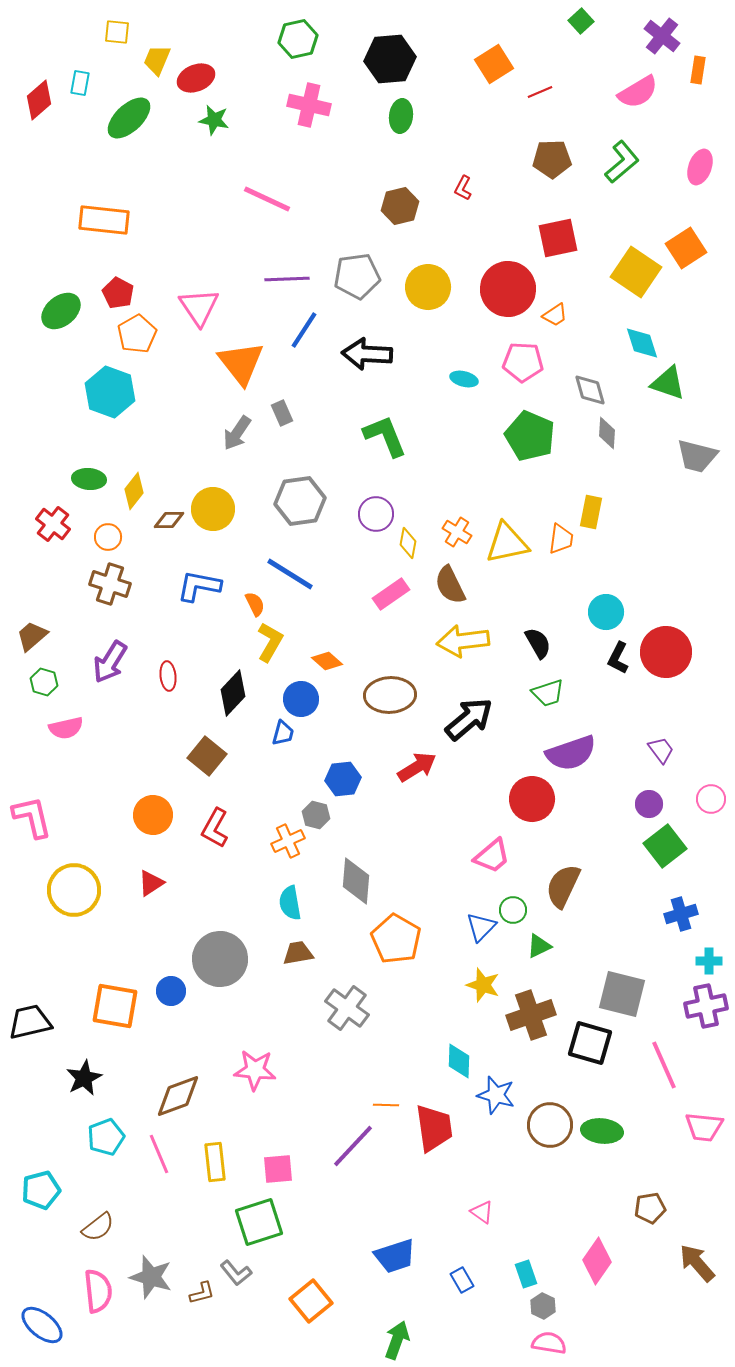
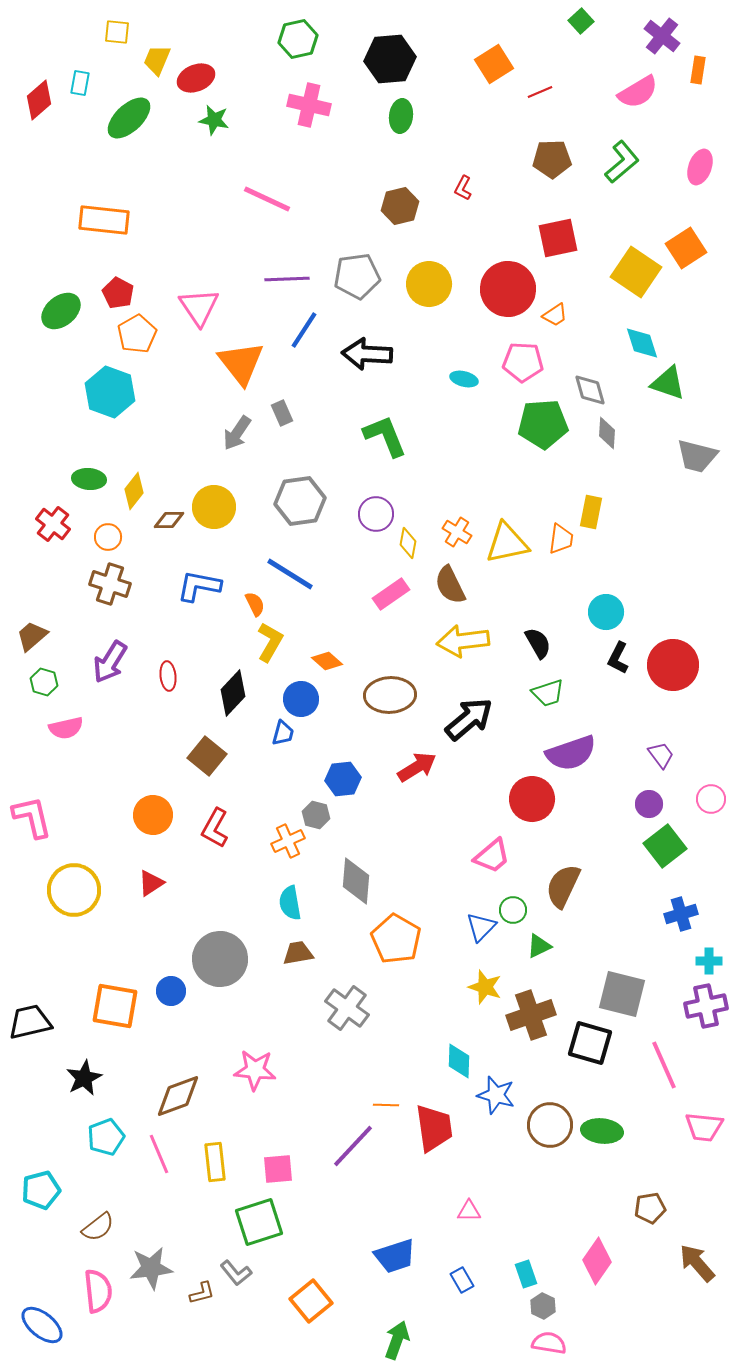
yellow circle at (428, 287): moved 1 px right, 3 px up
green pentagon at (530, 436): moved 13 px right, 12 px up; rotated 27 degrees counterclockwise
yellow circle at (213, 509): moved 1 px right, 2 px up
red circle at (666, 652): moved 7 px right, 13 px down
purple trapezoid at (661, 750): moved 5 px down
yellow star at (483, 985): moved 2 px right, 2 px down
pink triangle at (482, 1212): moved 13 px left, 1 px up; rotated 35 degrees counterclockwise
gray star at (151, 1277): moved 9 px up; rotated 24 degrees counterclockwise
